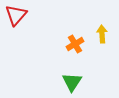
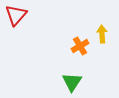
orange cross: moved 5 px right, 2 px down
